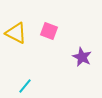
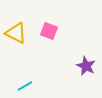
purple star: moved 4 px right, 9 px down
cyan line: rotated 21 degrees clockwise
